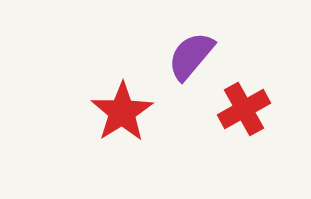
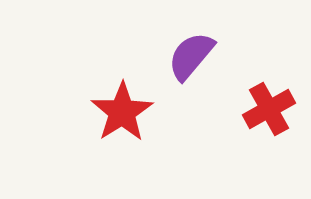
red cross: moved 25 px right
